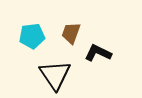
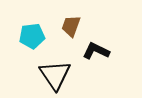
brown trapezoid: moved 7 px up
black L-shape: moved 2 px left, 2 px up
